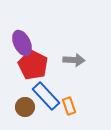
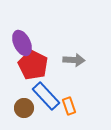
brown circle: moved 1 px left, 1 px down
